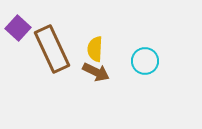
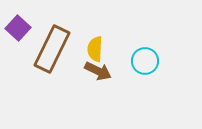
brown rectangle: rotated 51 degrees clockwise
brown arrow: moved 2 px right, 1 px up
